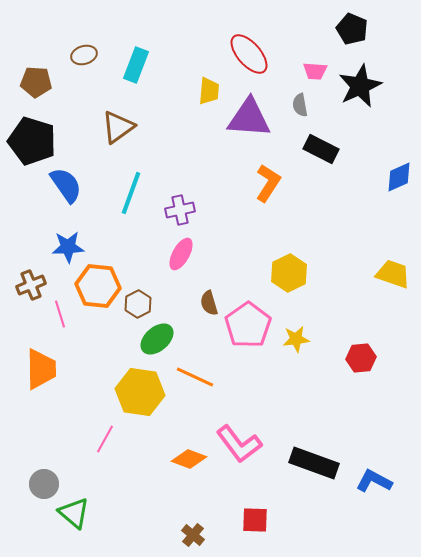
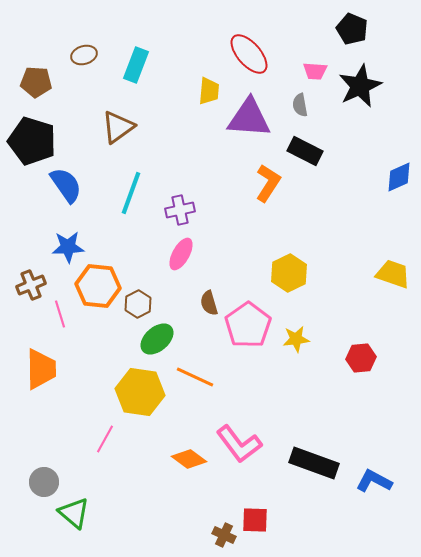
black rectangle at (321, 149): moved 16 px left, 2 px down
orange diamond at (189, 459): rotated 16 degrees clockwise
gray circle at (44, 484): moved 2 px up
brown cross at (193, 535): moved 31 px right; rotated 15 degrees counterclockwise
